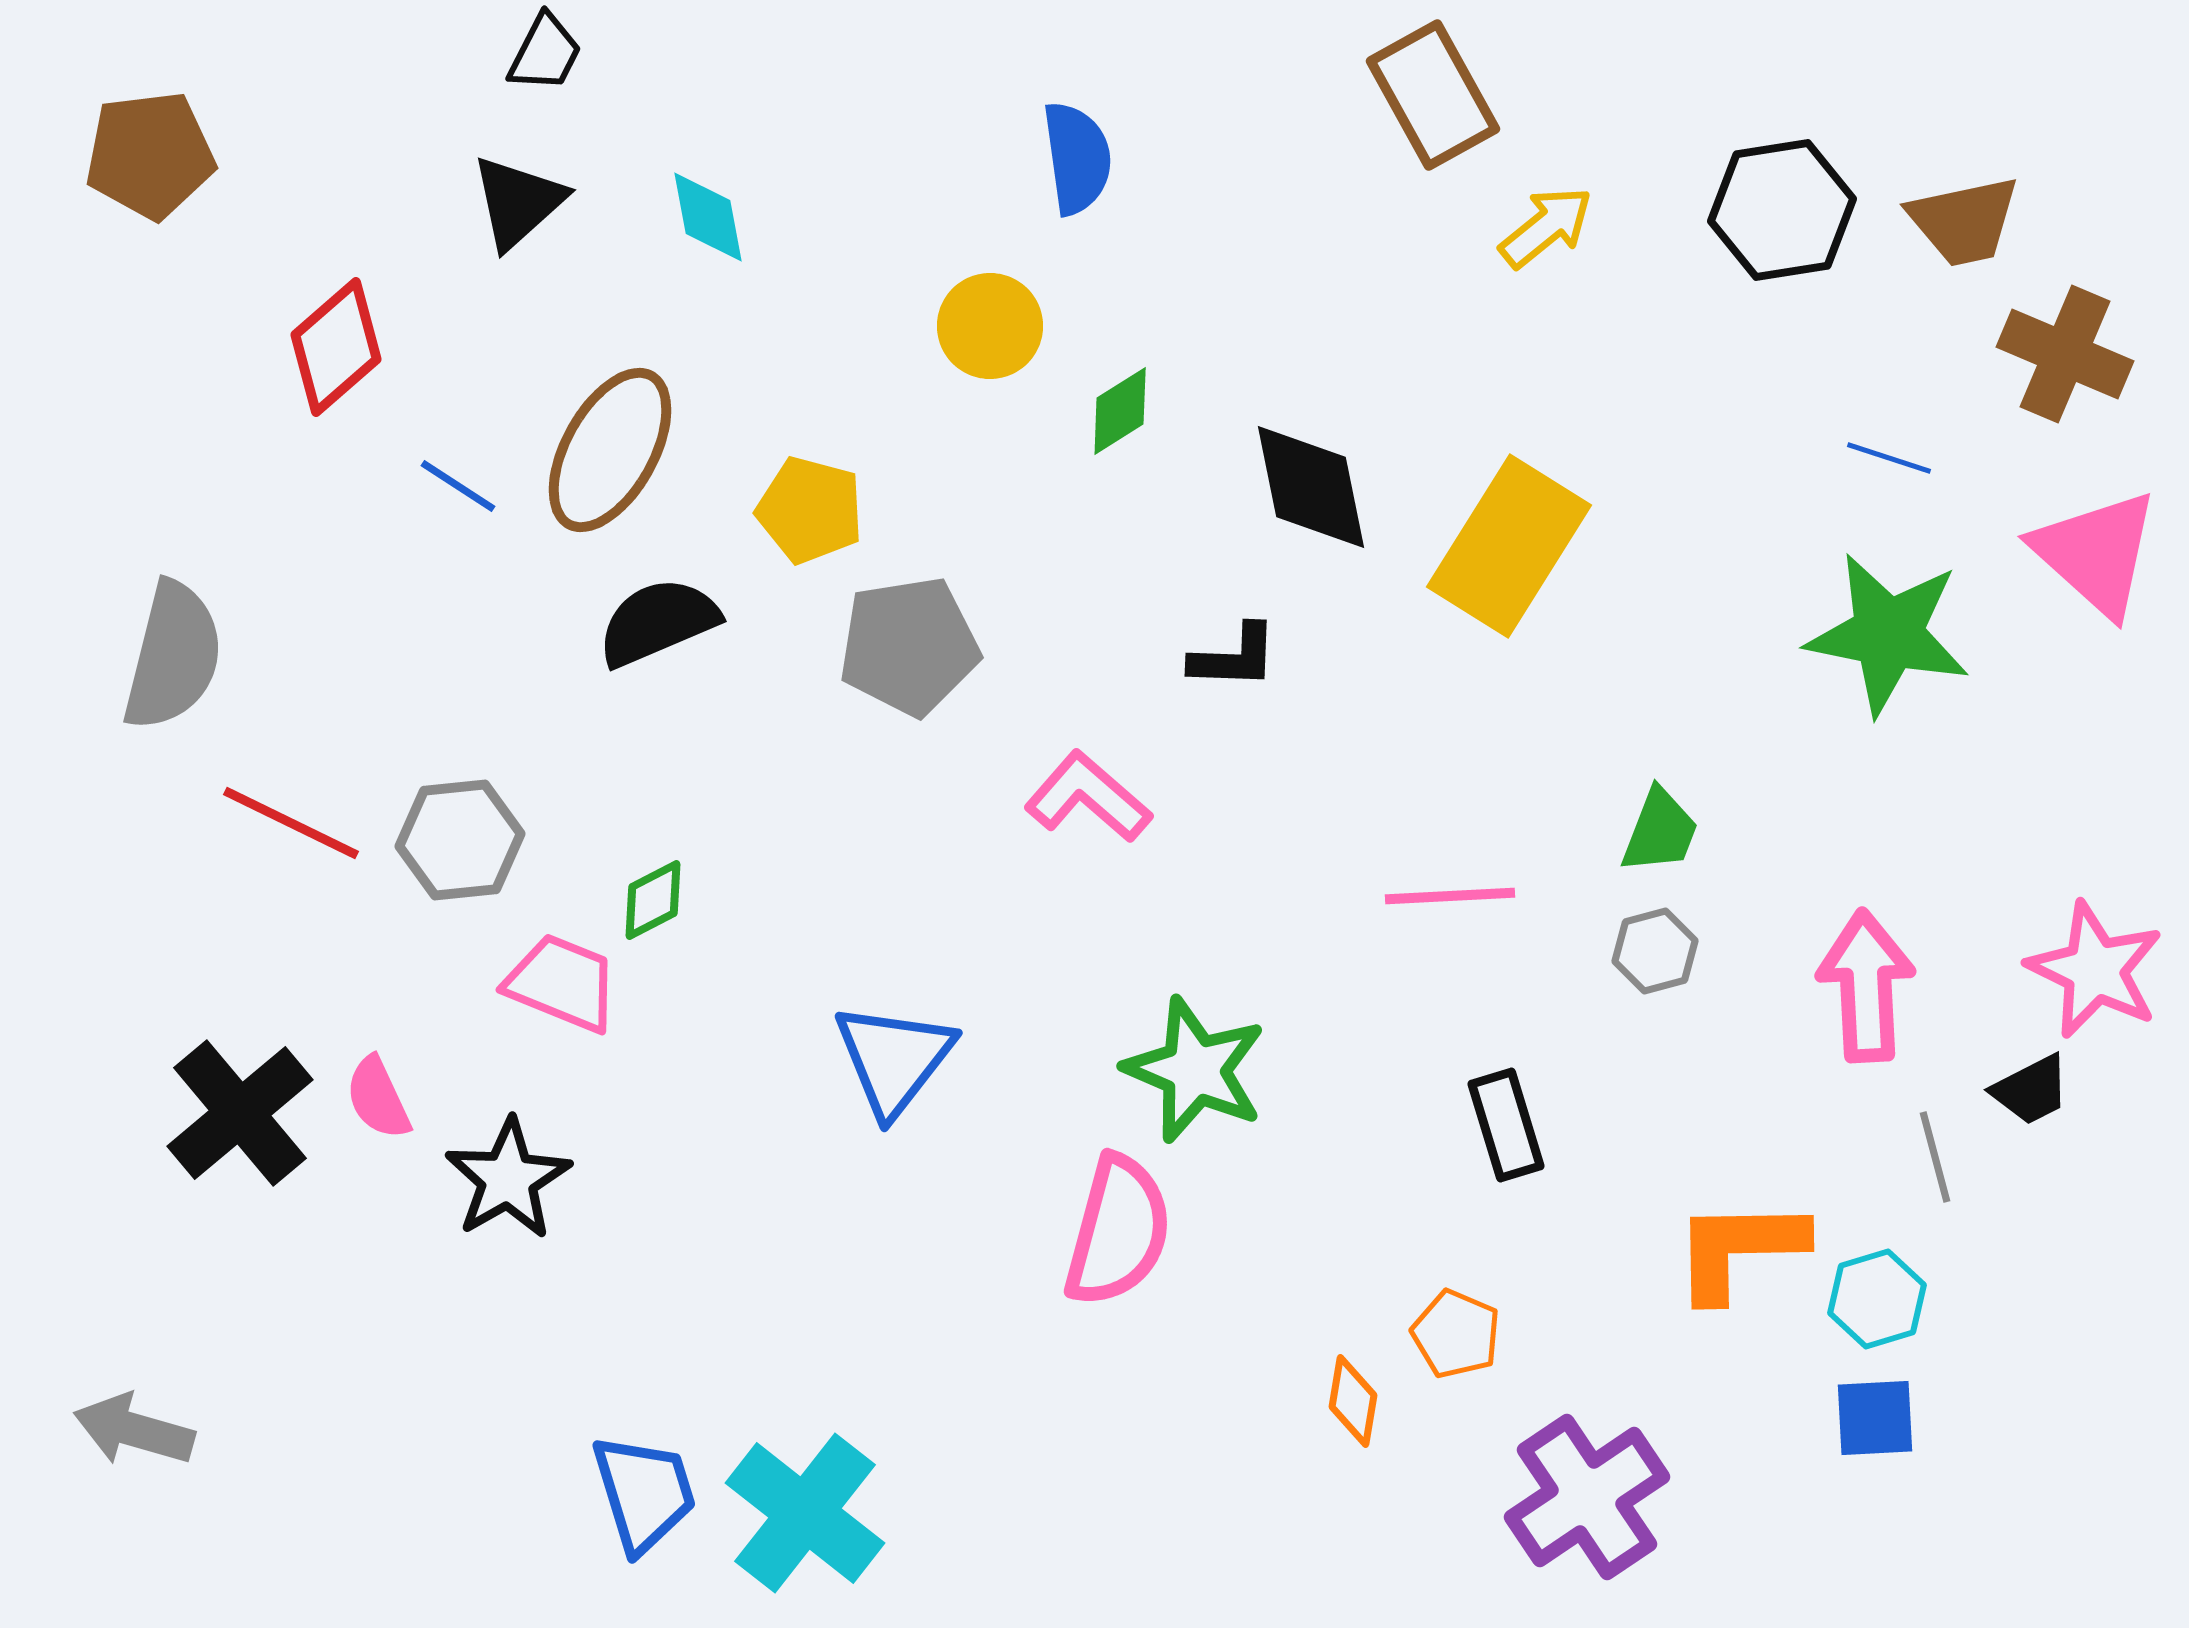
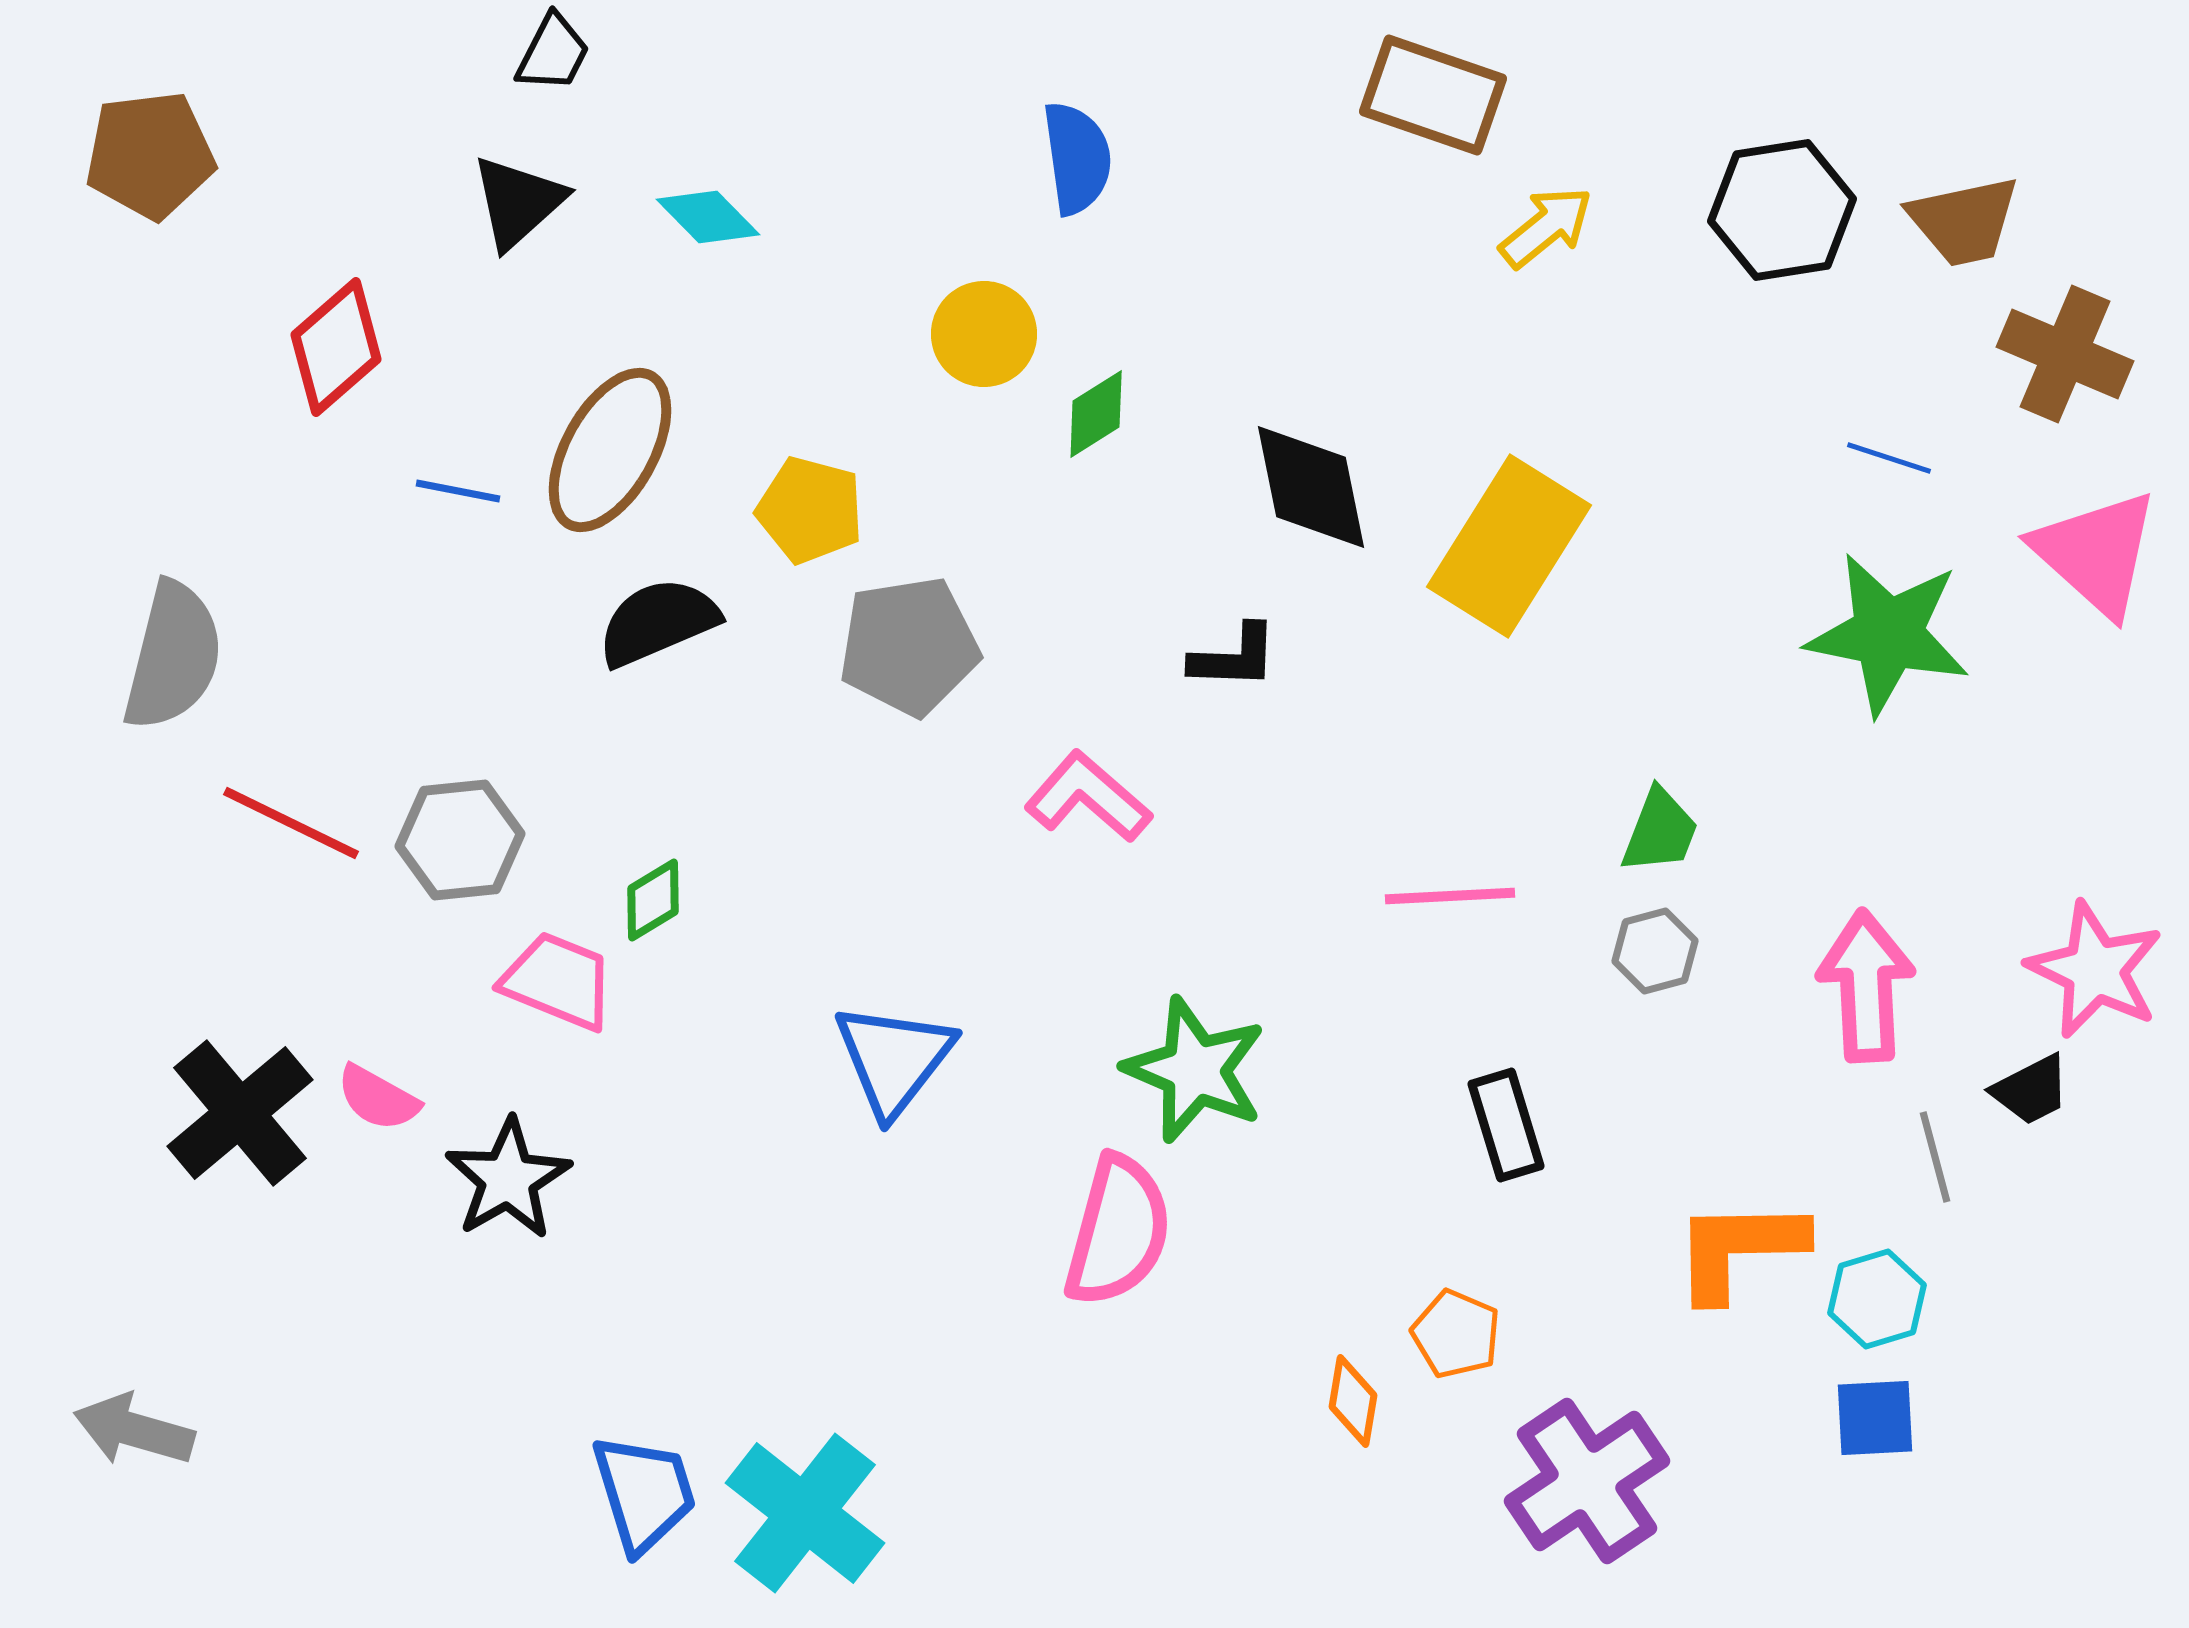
black trapezoid at (545, 53): moved 8 px right
brown rectangle at (1433, 95): rotated 42 degrees counterclockwise
cyan diamond at (708, 217): rotated 34 degrees counterclockwise
yellow circle at (990, 326): moved 6 px left, 8 px down
green diamond at (1120, 411): moved 24 px left, 3 px down
blue line at (458, 486): moved 5 px down; rotated 22 degrees counterclockwise
green diamond at (653, 900): rotated 4 degrees counterclockwise
pink trapezoid at (562, 983): moved 4 px left, 2 px up
pink semicircle at (378, 1098): rotated 36 degrees counterclockwise
purple cross at (1587, 1497): moved 16 px up
